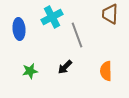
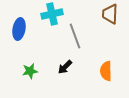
cyan cross: moved 3 px up; rotated 15 degrees clockwise
blue ellipse: rotated 15 degrees clockwise
gray line: moved 2 px left, 1 px down
